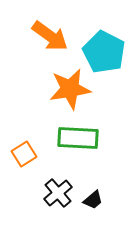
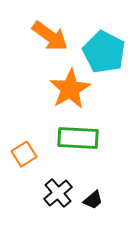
orange star: rotated 21 degrees counterclockwise
